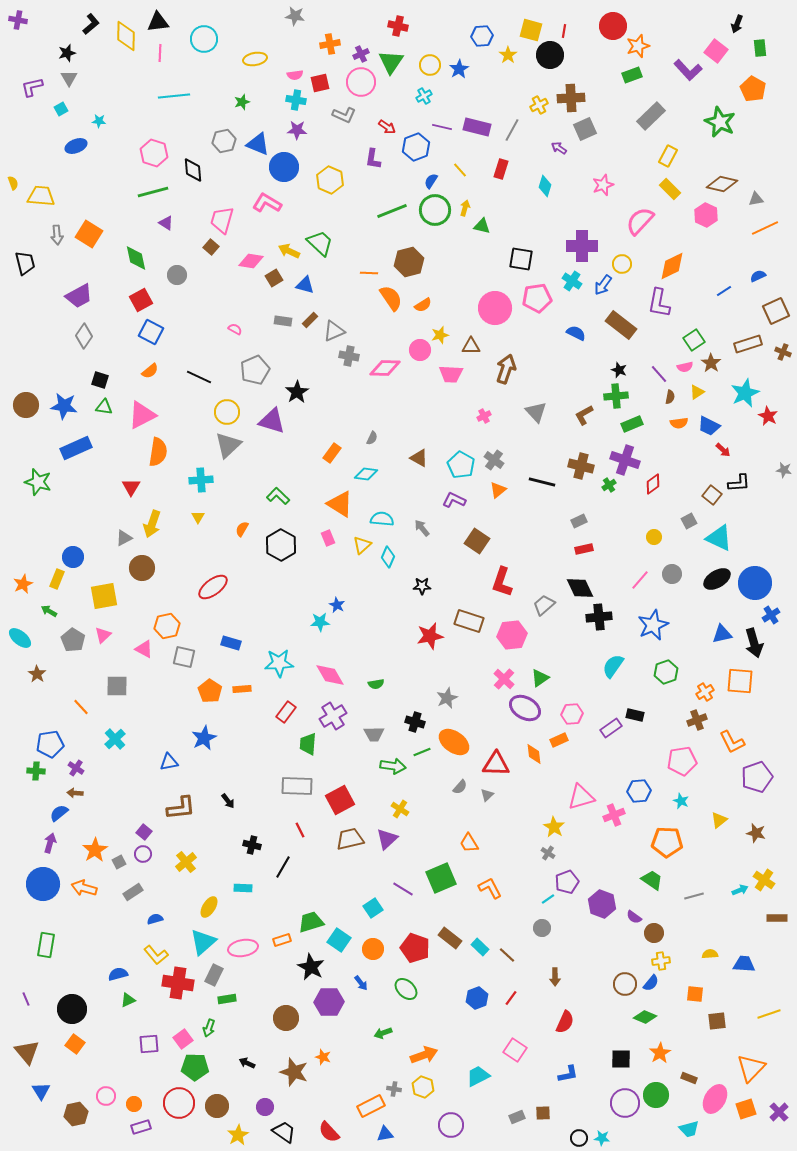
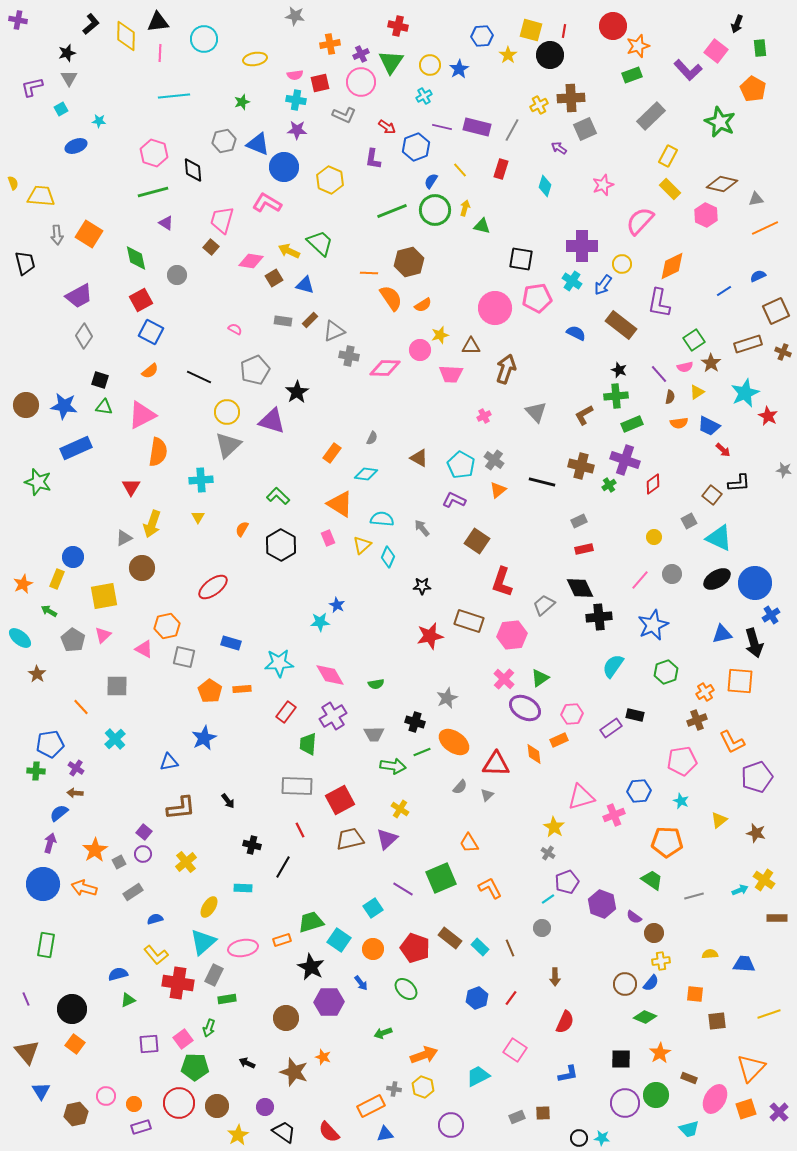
brown line at (507, 955): moved 3 px right, 7 px up; rotated 24 degrees clockwise
